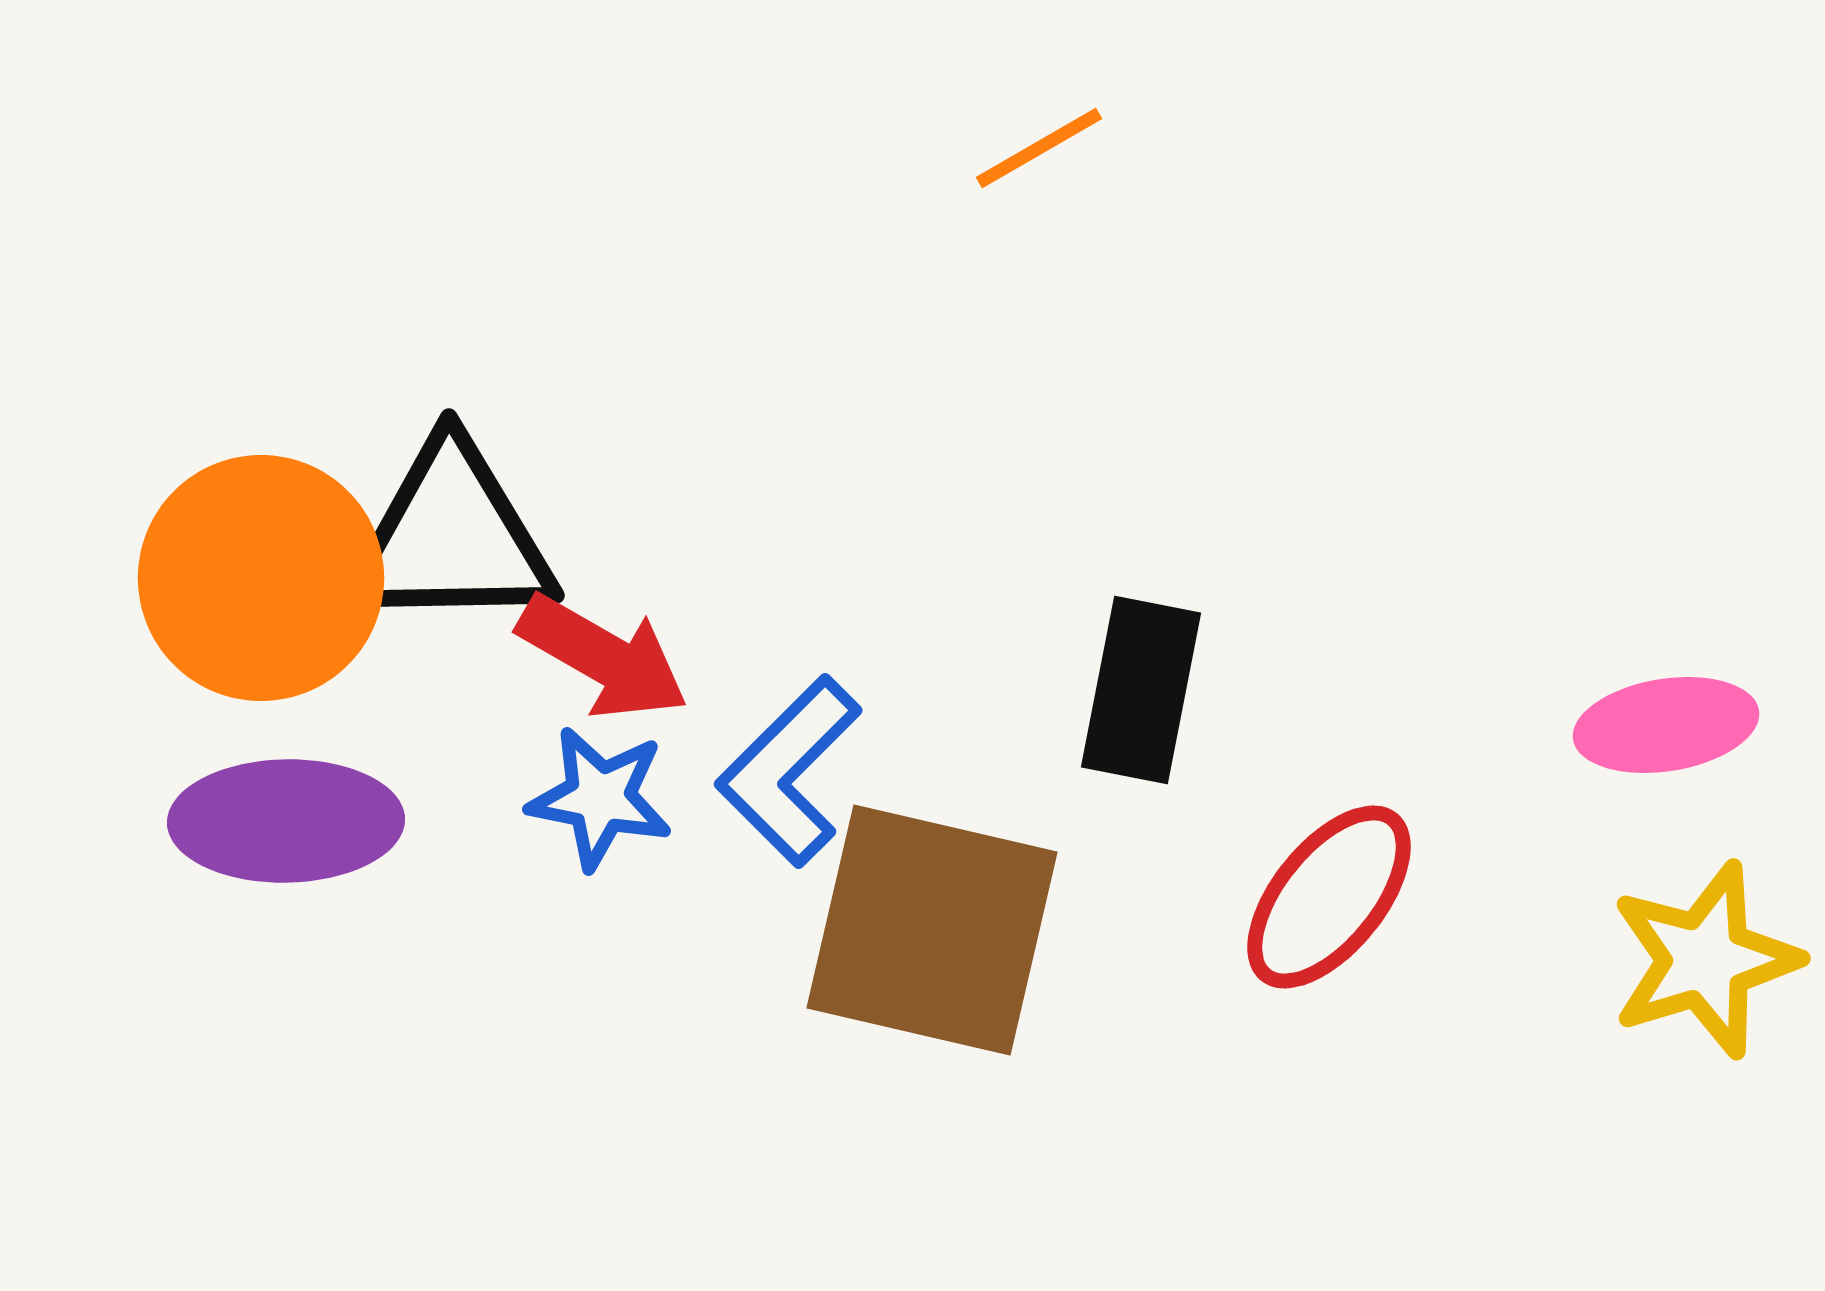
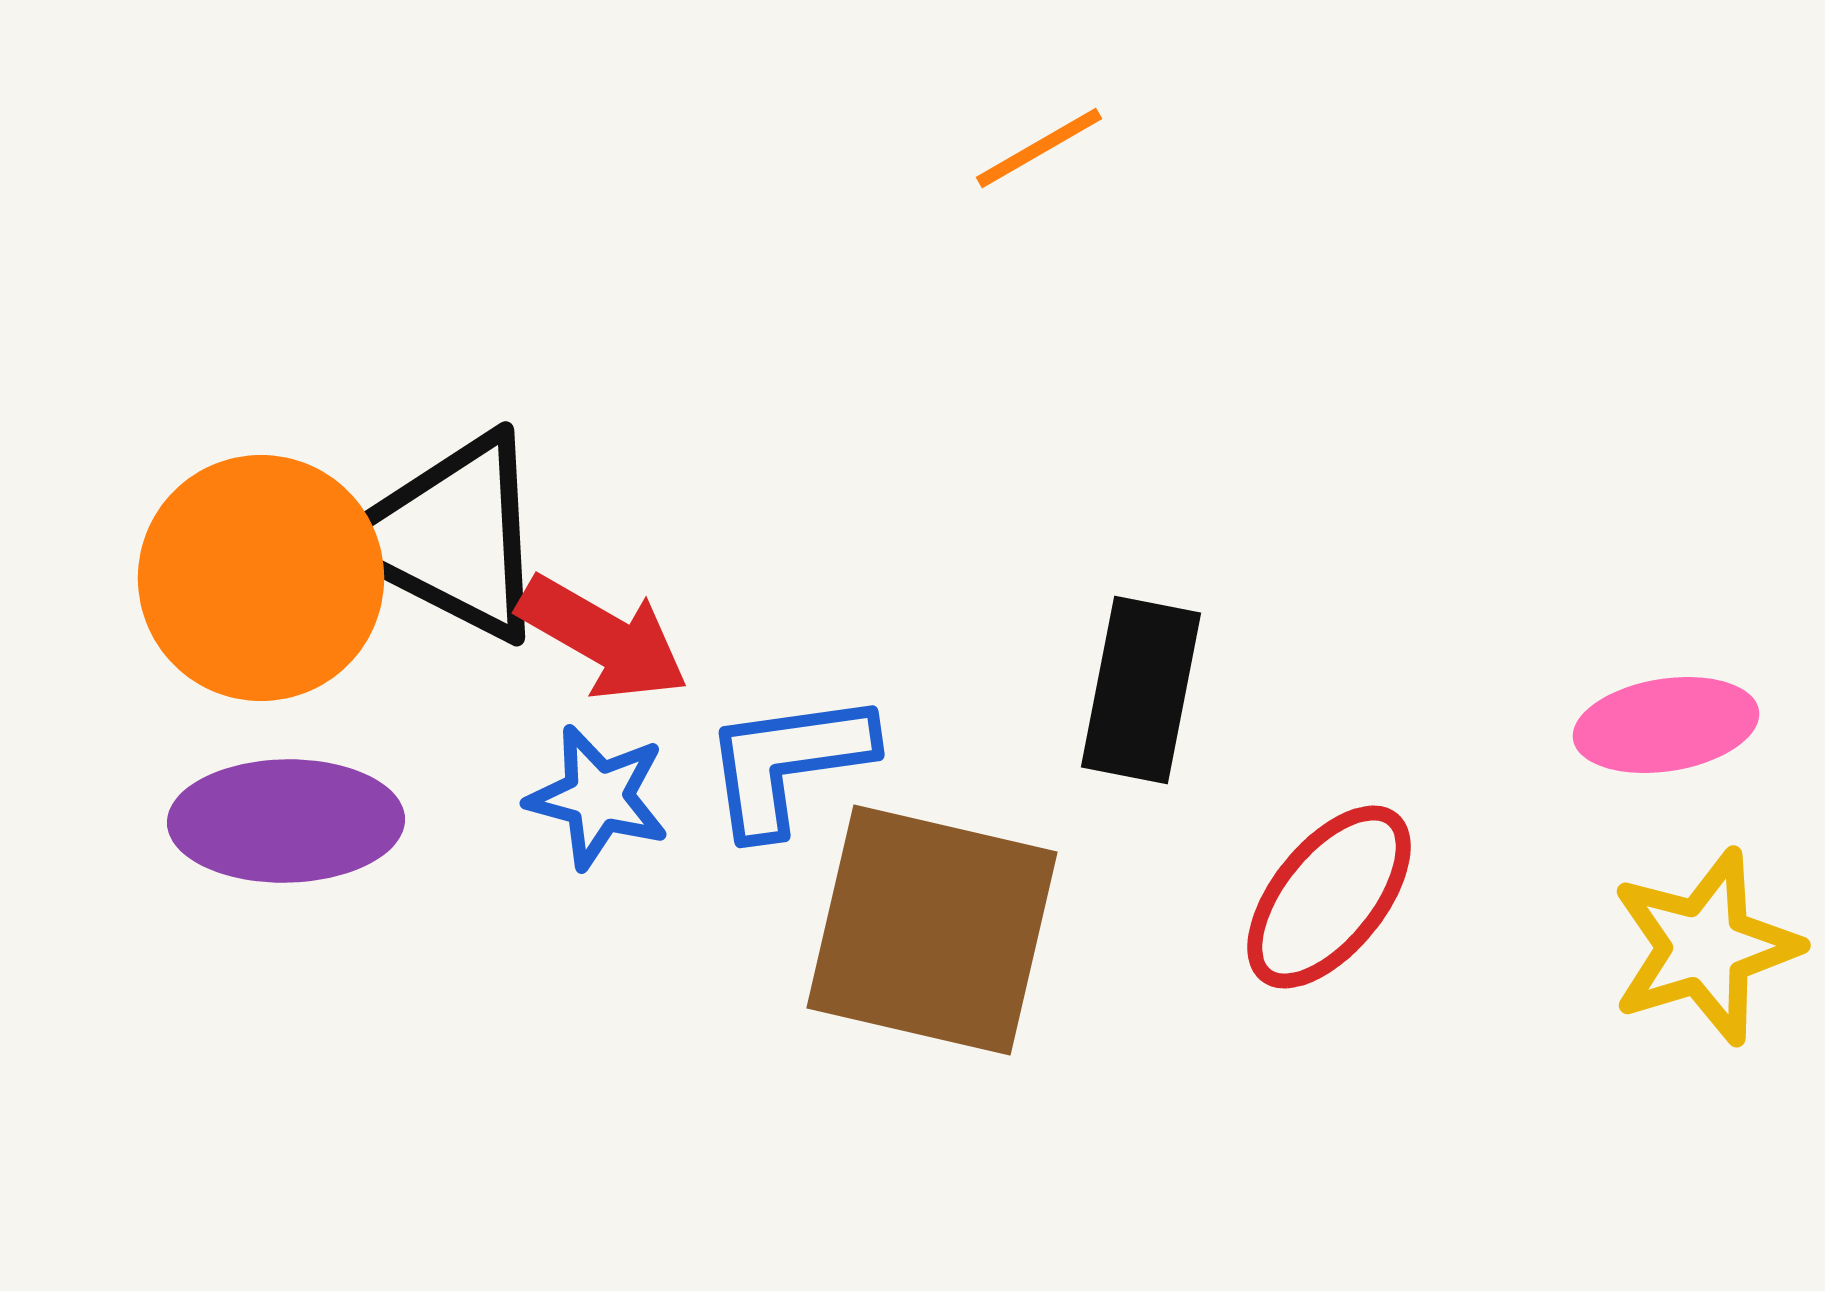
black triangle: rotated 28 degrees clockwise
red arrow: moved 19 px up
blue L-shape: moved 1 px left, 8 px up; rotated 37 degrees clockwise
blue star: moved 2 px left, 1 px up; rotated 4 degrees clockwise
yellow star: moved 13 px up
